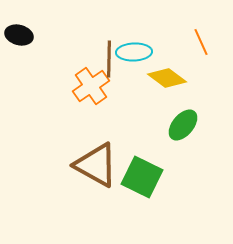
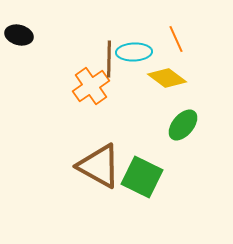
orange line: moved 25 px left, 3 px up
brown triangle: moved 3 px right, 1 px down
